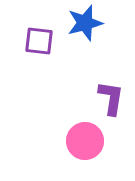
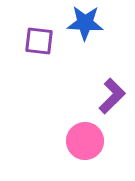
blue star: rotated 18 degrees clockwise
purple L-shape: moved 1 px right, 2 px up; rotated 36 degrees clockwise
